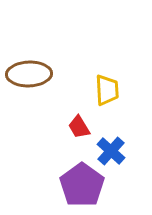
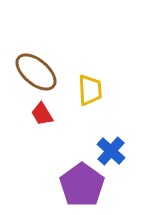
brown ellipse: moved 7 px right, 2 px up; rotated 42 degrees clockwise
yellow trapezoid: moved 17 px left
red trapezoid: moved 37 px left, 13 px up
